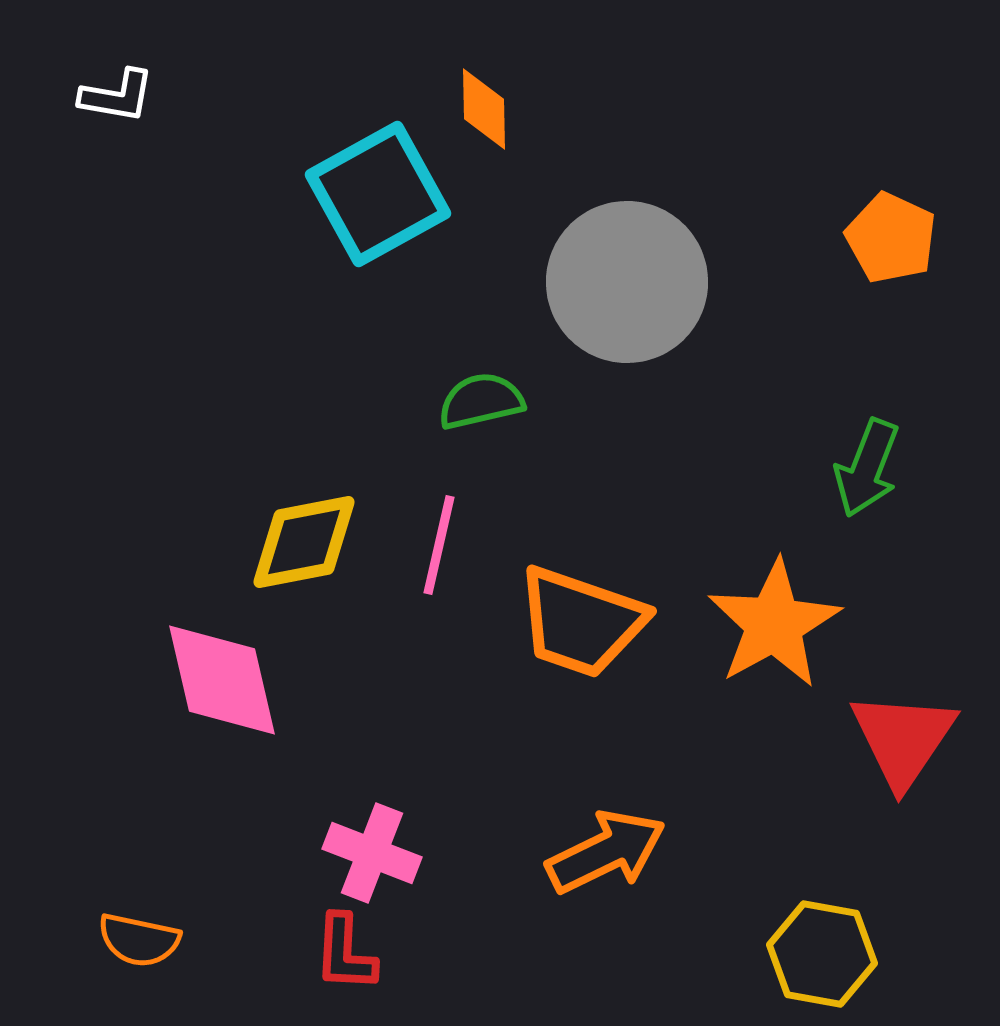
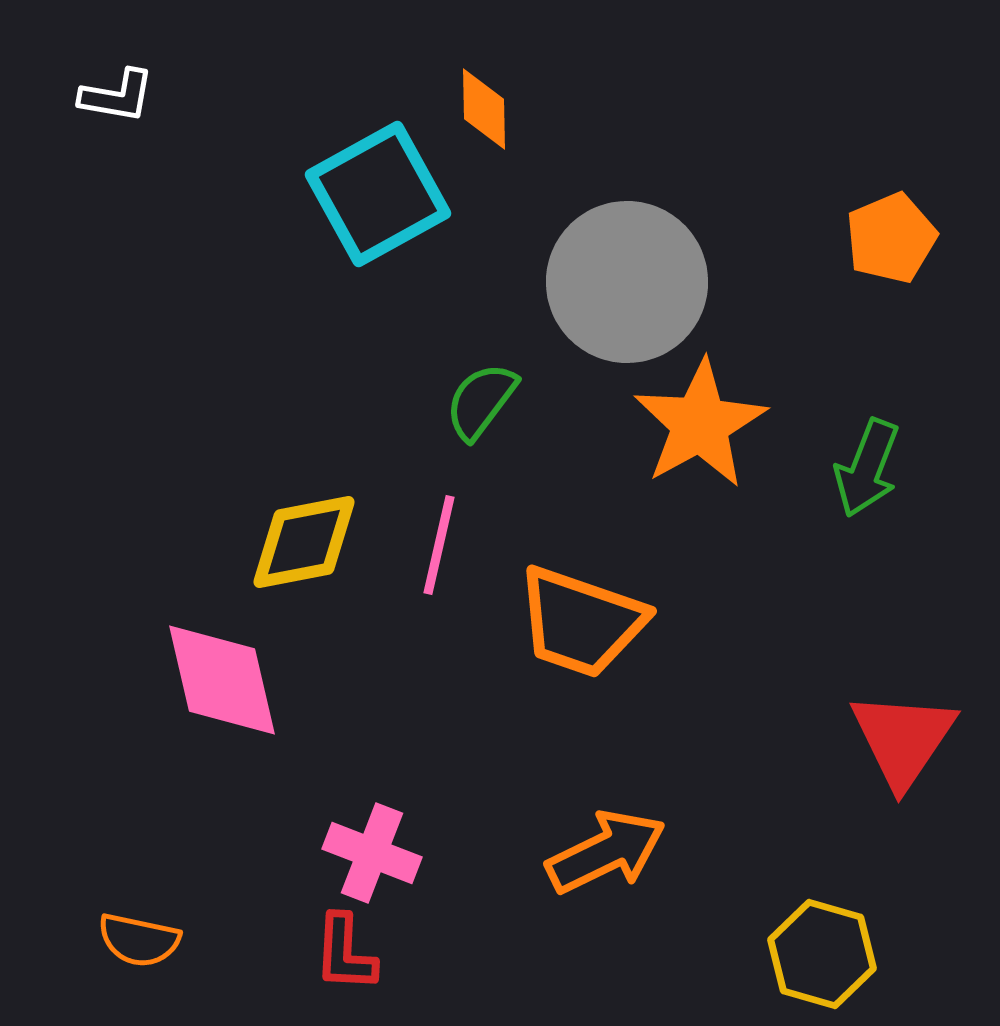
orange pentagon: rotated 24 degrees clockwise
green semicircle: rotated 40 degrees counterclockwise
orange star: moved 74 px left, 200 px up
yellow hexagon: rotated 6 degrees clockwise
